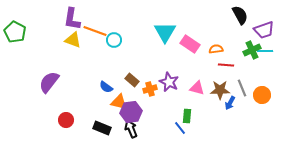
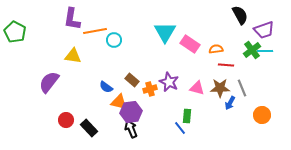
orange line: rotated 30 degrees counterclockwise
yellow triangle: moved 16 px down; rotated 12 degrees counterclockwise
green cross: rotated 12 degrees counterclockwise
brown star: moved 2 px up
orange circle: moved 20 px down
black rectangle: moved 13 px left; rotated 24 degrees clockwise
